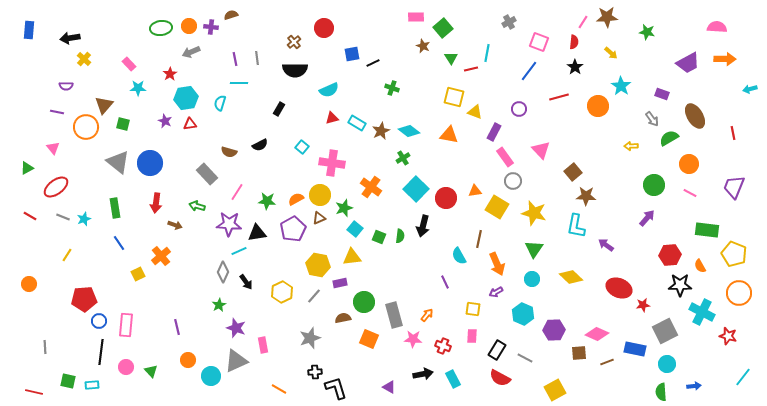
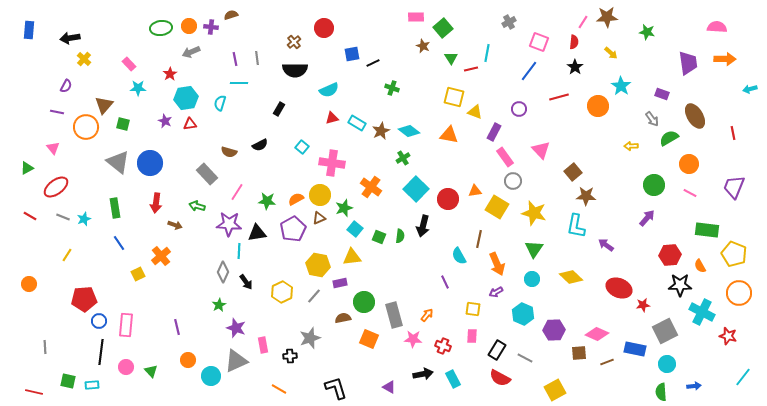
purple trapezoid at (688, 63): rotated 70 degrees counterclockwise
purple semicircle at (66, 86): rotated 64 degrees counterclockwise
red circle at (446, 198): moved 2 px right, 1 px down
cyan line at (239, 251): rotated 63 degrees counterclockwise
black cross at (315, 372): moved 25 px left, 16 px up
